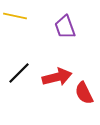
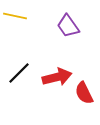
purple trapezoid: moved 3 px right, 1 px up; rotated 15 degrees counterclockwise
